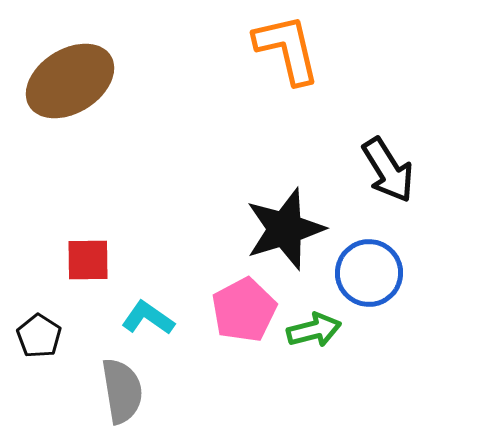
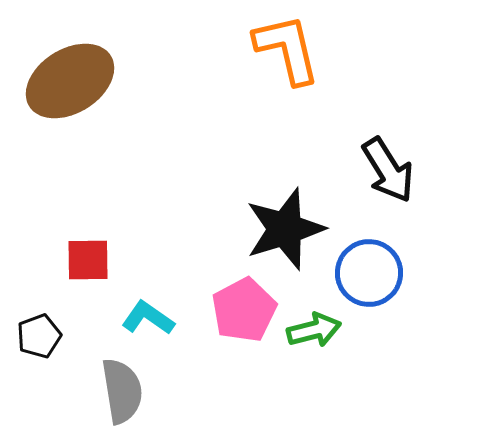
black pentagon: rotated 18 degrees clockwise
